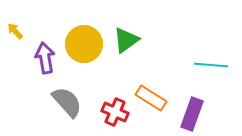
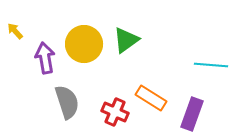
gray semicircle: rotated 24 degrees clockwise
